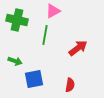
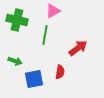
red semicircle: moved 10 px left, 13 px up
